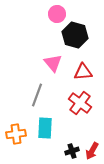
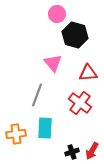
red triangle: moved 5 px right, 1 px down
black cross: moved 1 px down
